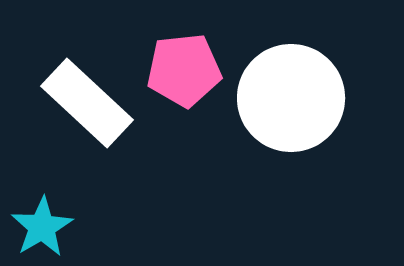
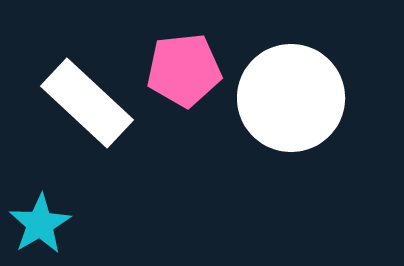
cyan star: moved 2 px left, 3 px up
